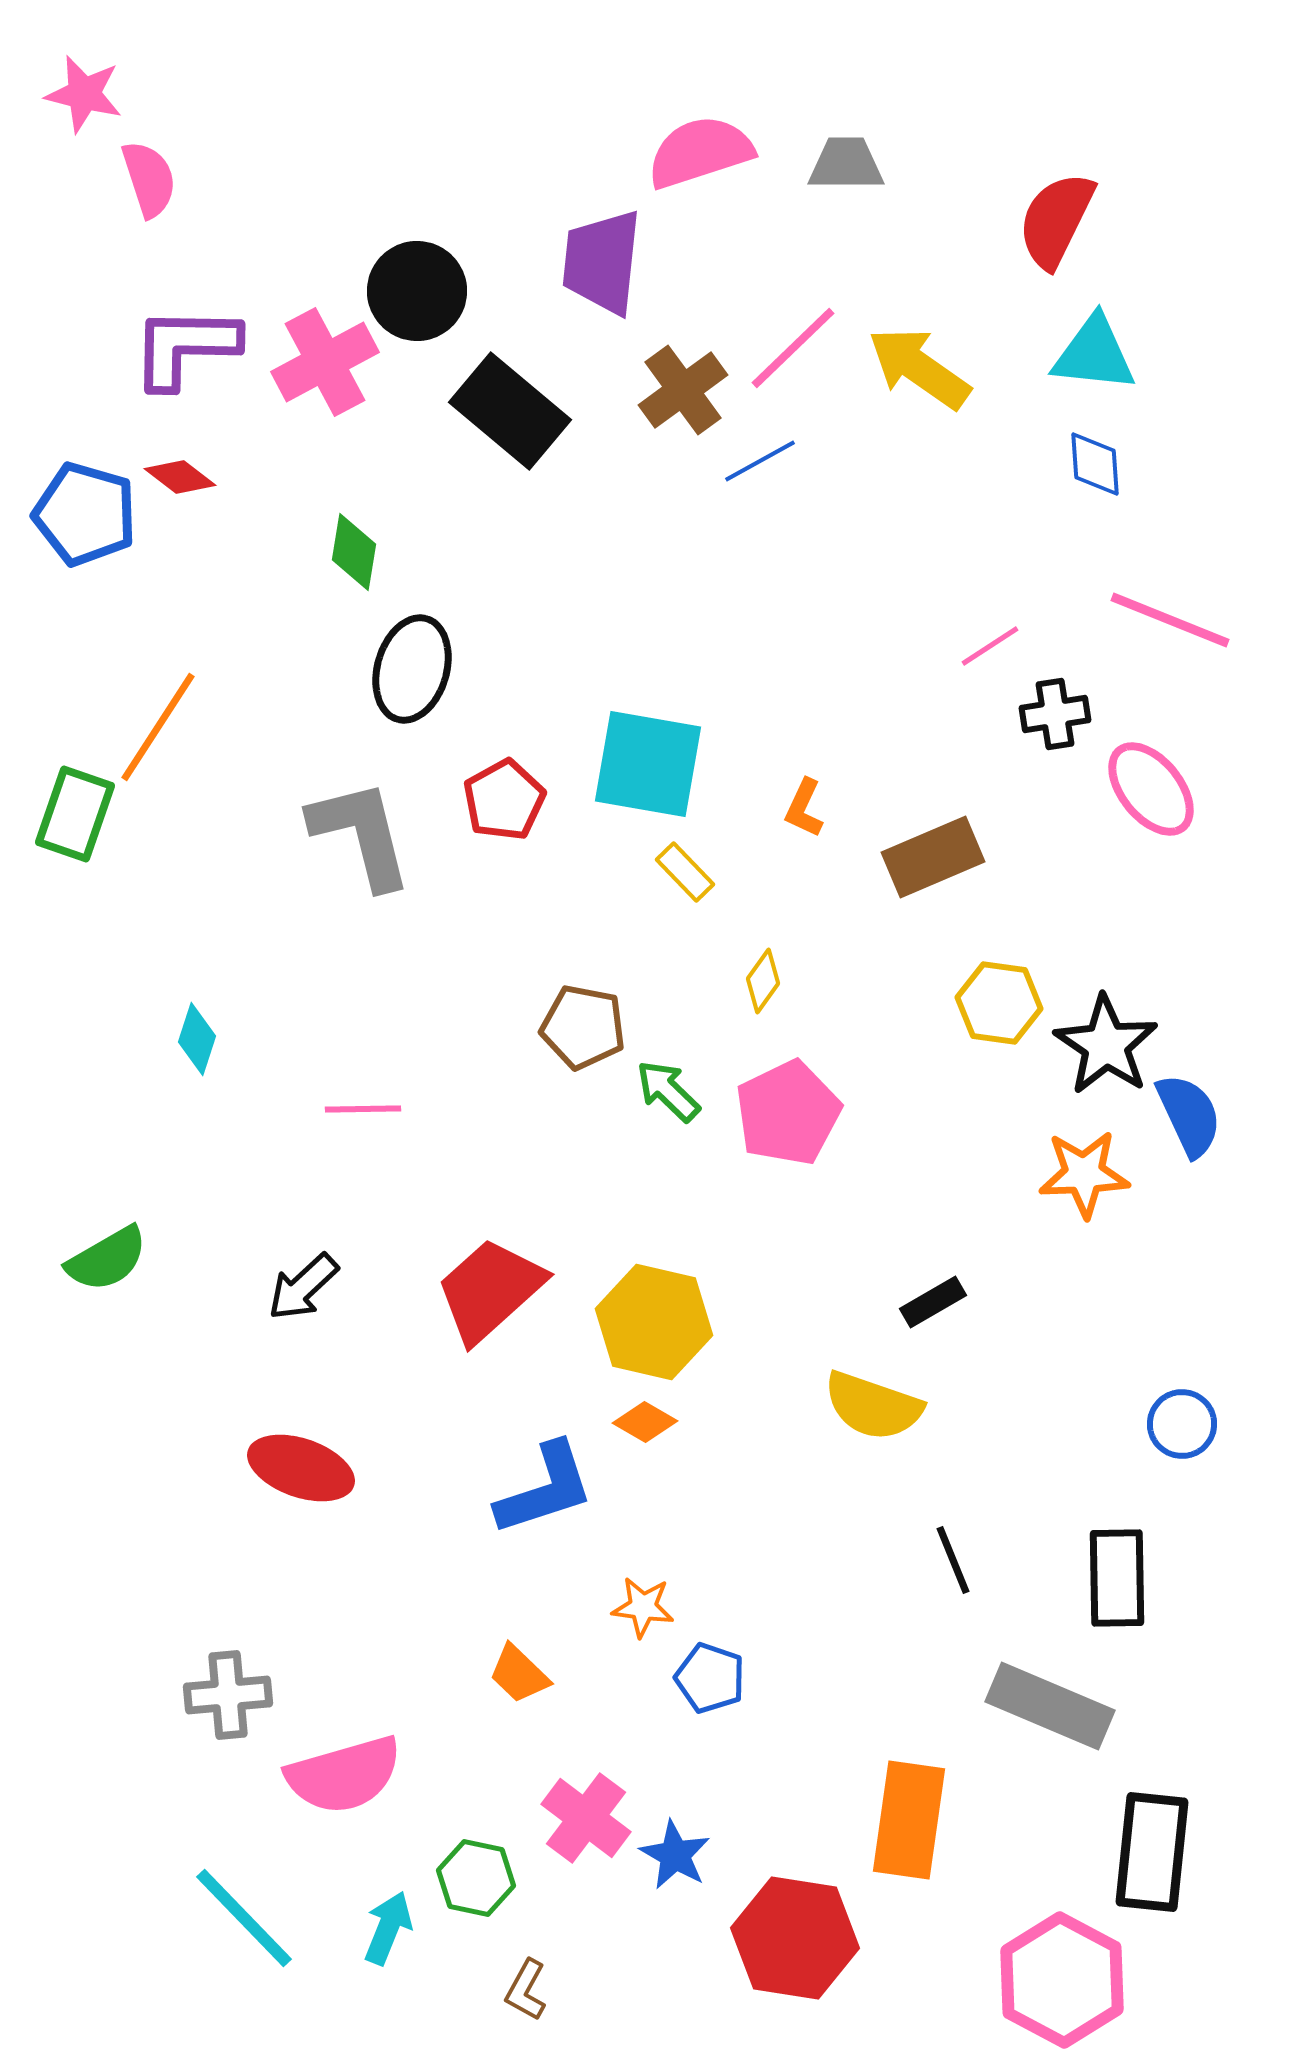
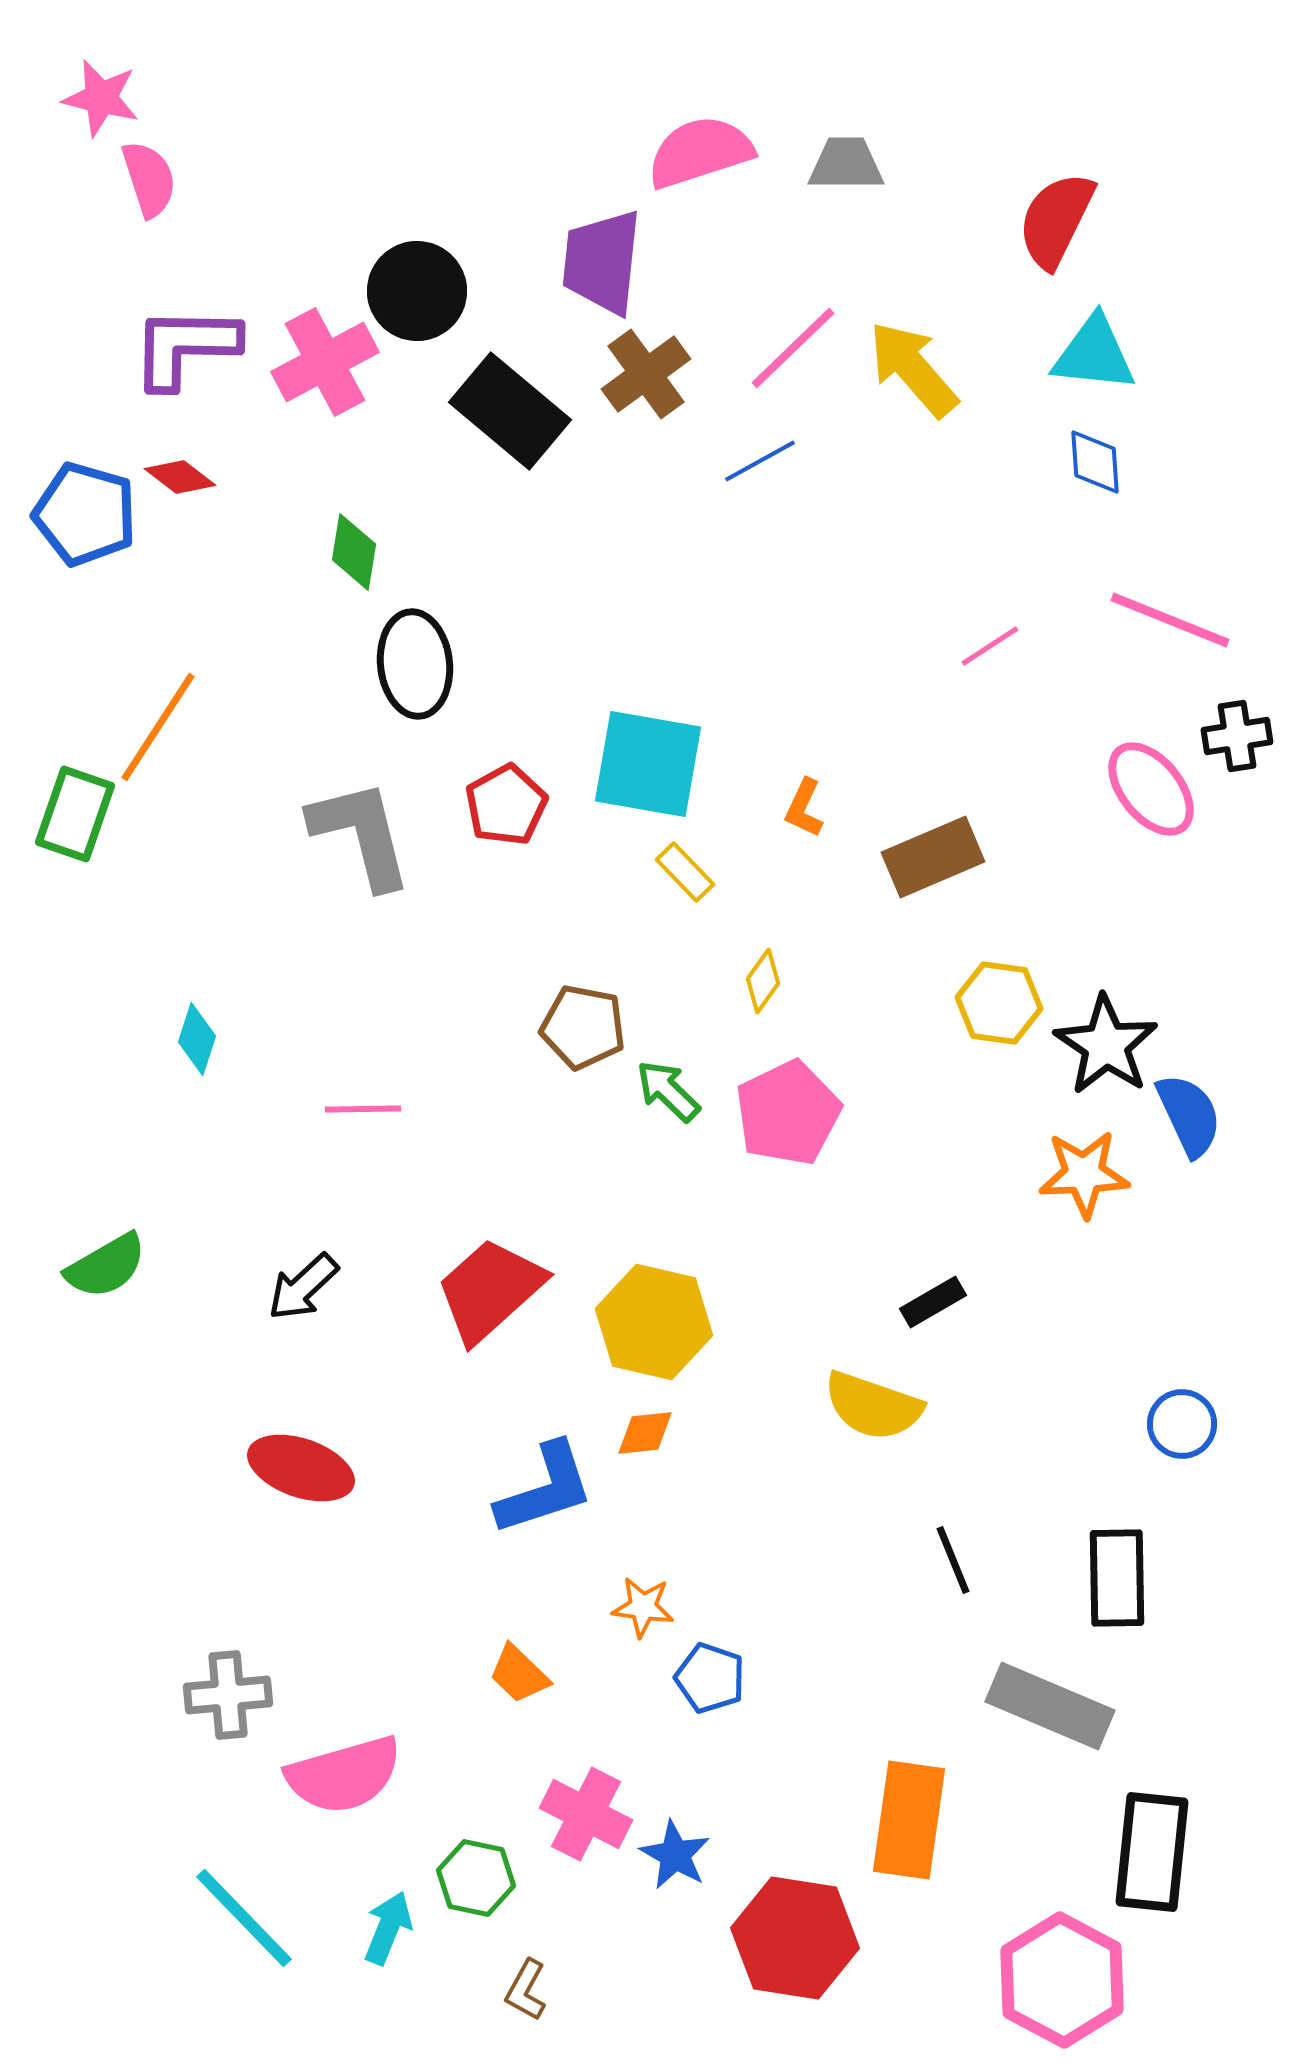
pink star at (84, 94): moved 17 px right, 4 px down
yellow arrow at (919, 368): moved 6 px left, 1 px down; rotated 14 degrees clockwise
brown cross at (683, 390): moved 37 px left, 16 px up
blue diamond at (1095, 464): moved 2 px up
black ellipse at (412, 669): moved 3 px right, 5 px up; rotated 22 degrees counterclockwise
black cross at (1055, 714): moved 182 px right, 22 px down
red pentagon at (504, 800): moved 2 px right, 5 px down
green semicircle at (107, 1259): moved 1 px left, 7 px down
orange diamond at (645, 1422): moved 11 px down; rotated 36 degrees counterclockwise
pink cross at (586, 1818): moved 4 px up; rotated 10 degrees counterclockwise
